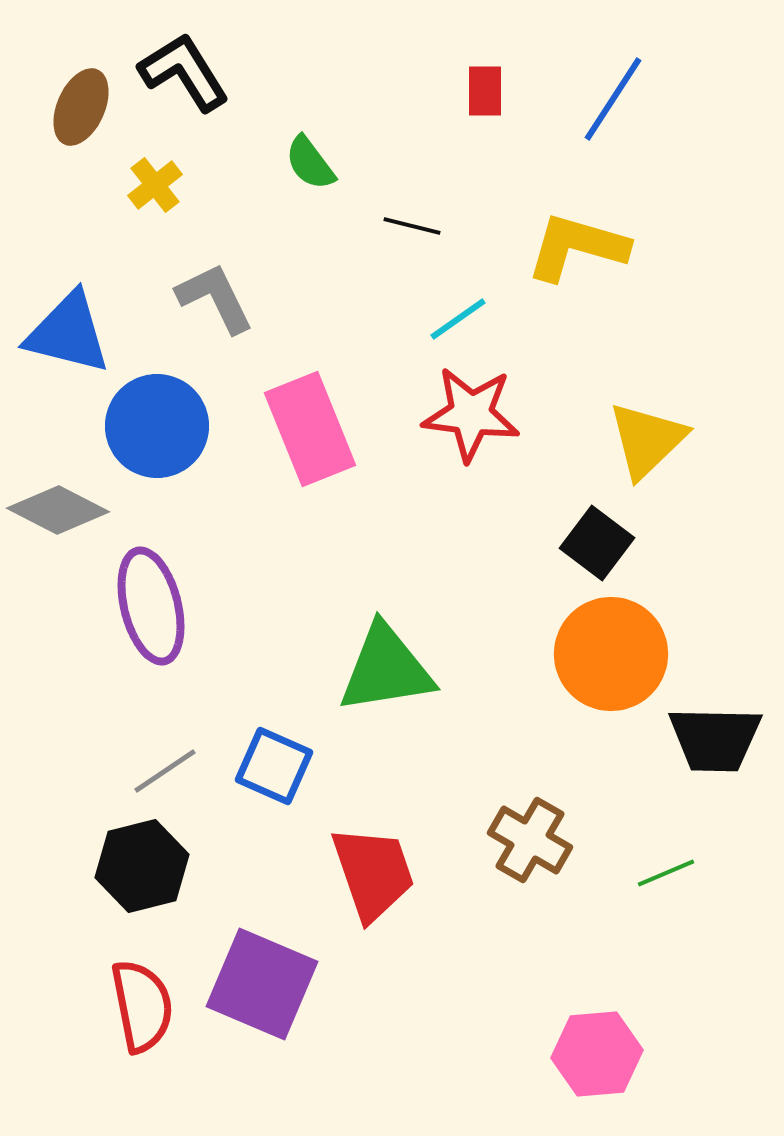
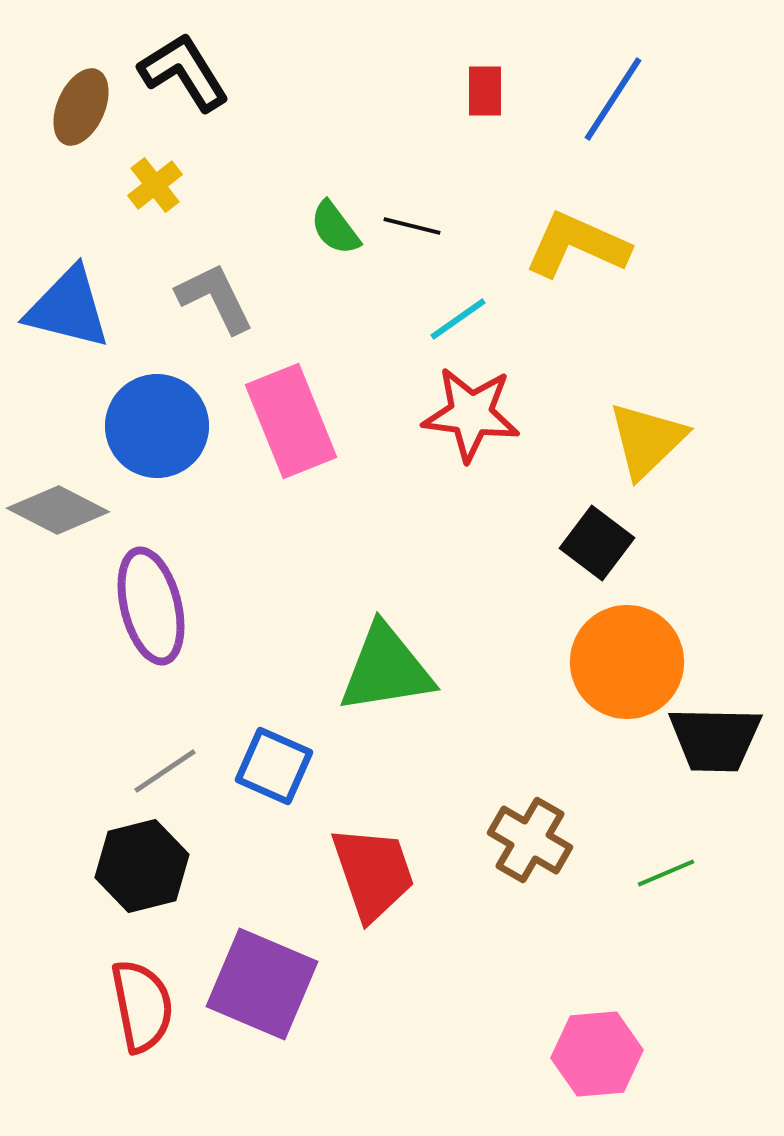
green semicircle: moved 25 px right, 65 px down
yellow L-shape: moved 2 px up; rotated 8 degrees clockwise
blue triangle: moved 25 px up
pink rectangle: moved 19 px left, 8 px up
orange circle: moved 16 px right, 8 px down
